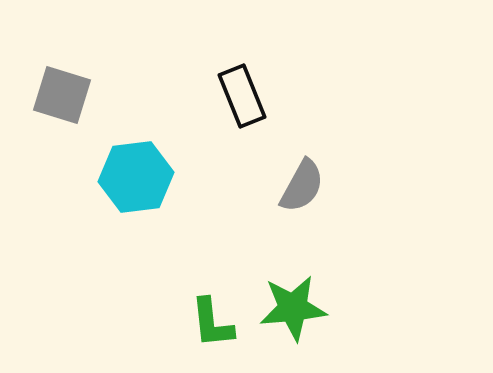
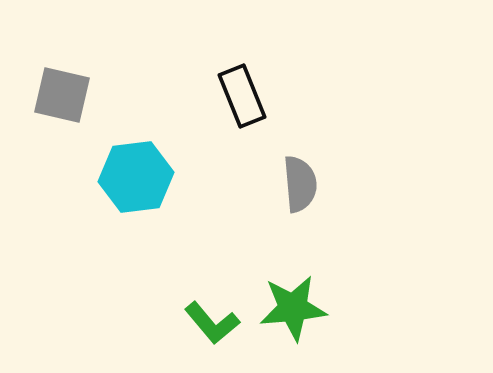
gray square: rotated 4 degrees counterclockwise
gray semicircle: moved 2 px left, 2 px up; rotated 34 degrees counterclockwise
green L-shape: rotated 34 degrees counterclockwise
